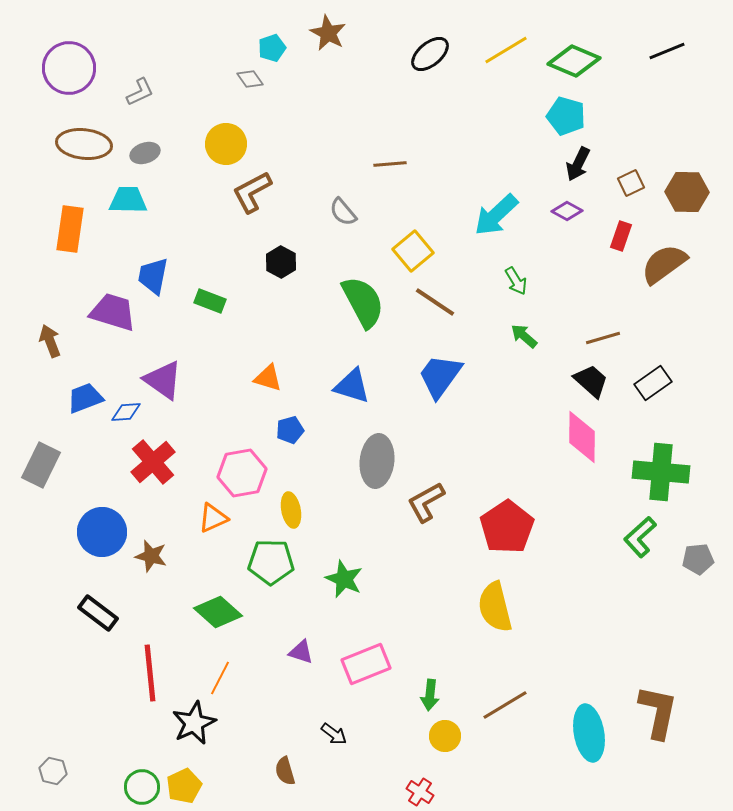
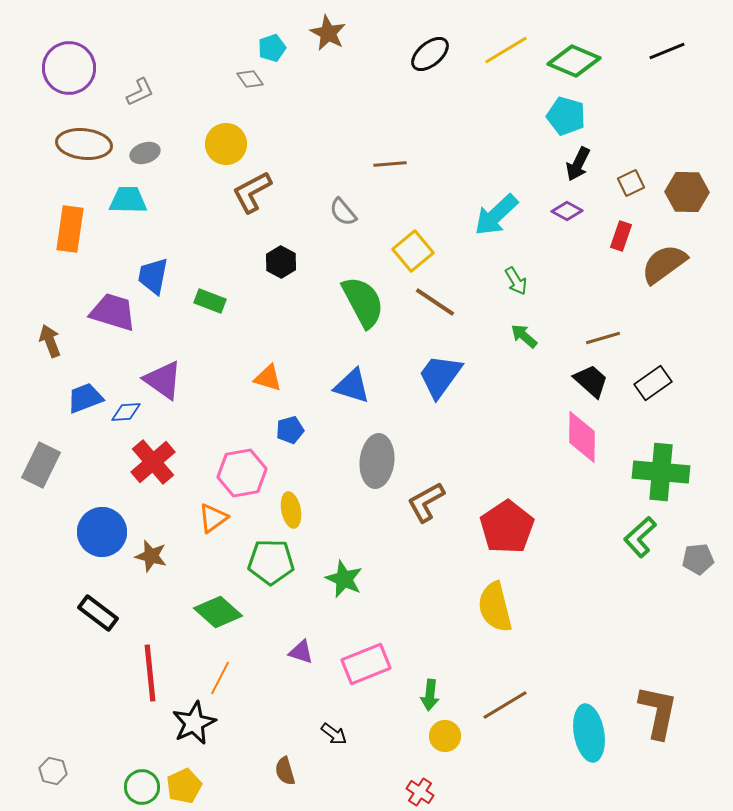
orange triangle at (213, 518): rotated 12 degrees counterclockwise
